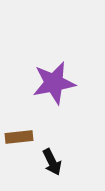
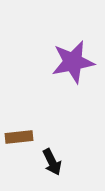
purple star: moved 19 px right, 21 px up
